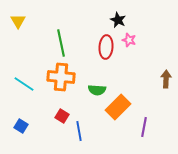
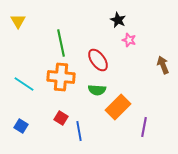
red ellipse: moved 8 px left, 13 px down; rotated 40 degrees counterclockwise
brown arrow: moved 3 px left, 14 px up; rotated 24 degrees counterclockwise
red square: moved 1 px left, 2 px down
